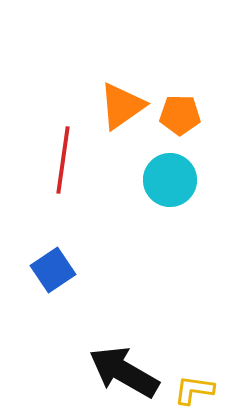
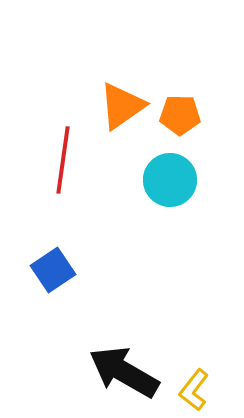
yellow L-shape: rotated 60 degrees counterclockwise
